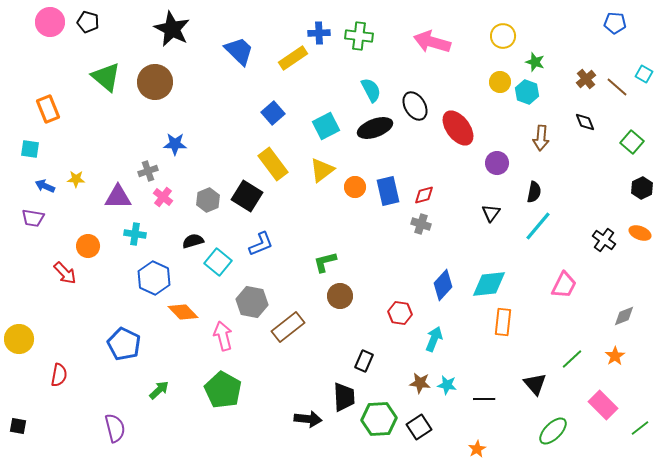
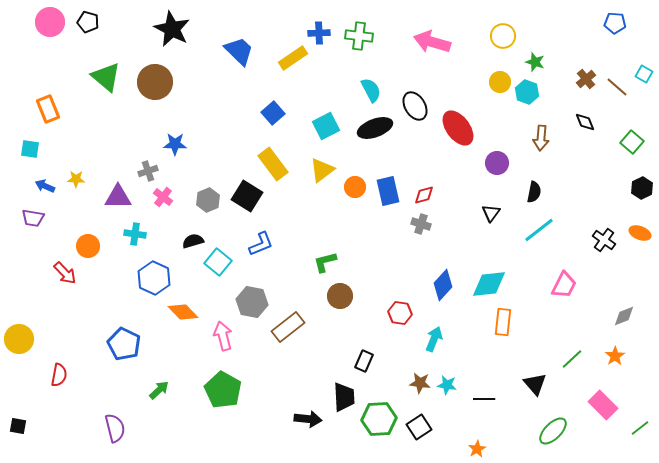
cyan line at (538, 226): moved 1 px right, 4 px down; rotated 12 degrees clockwise
